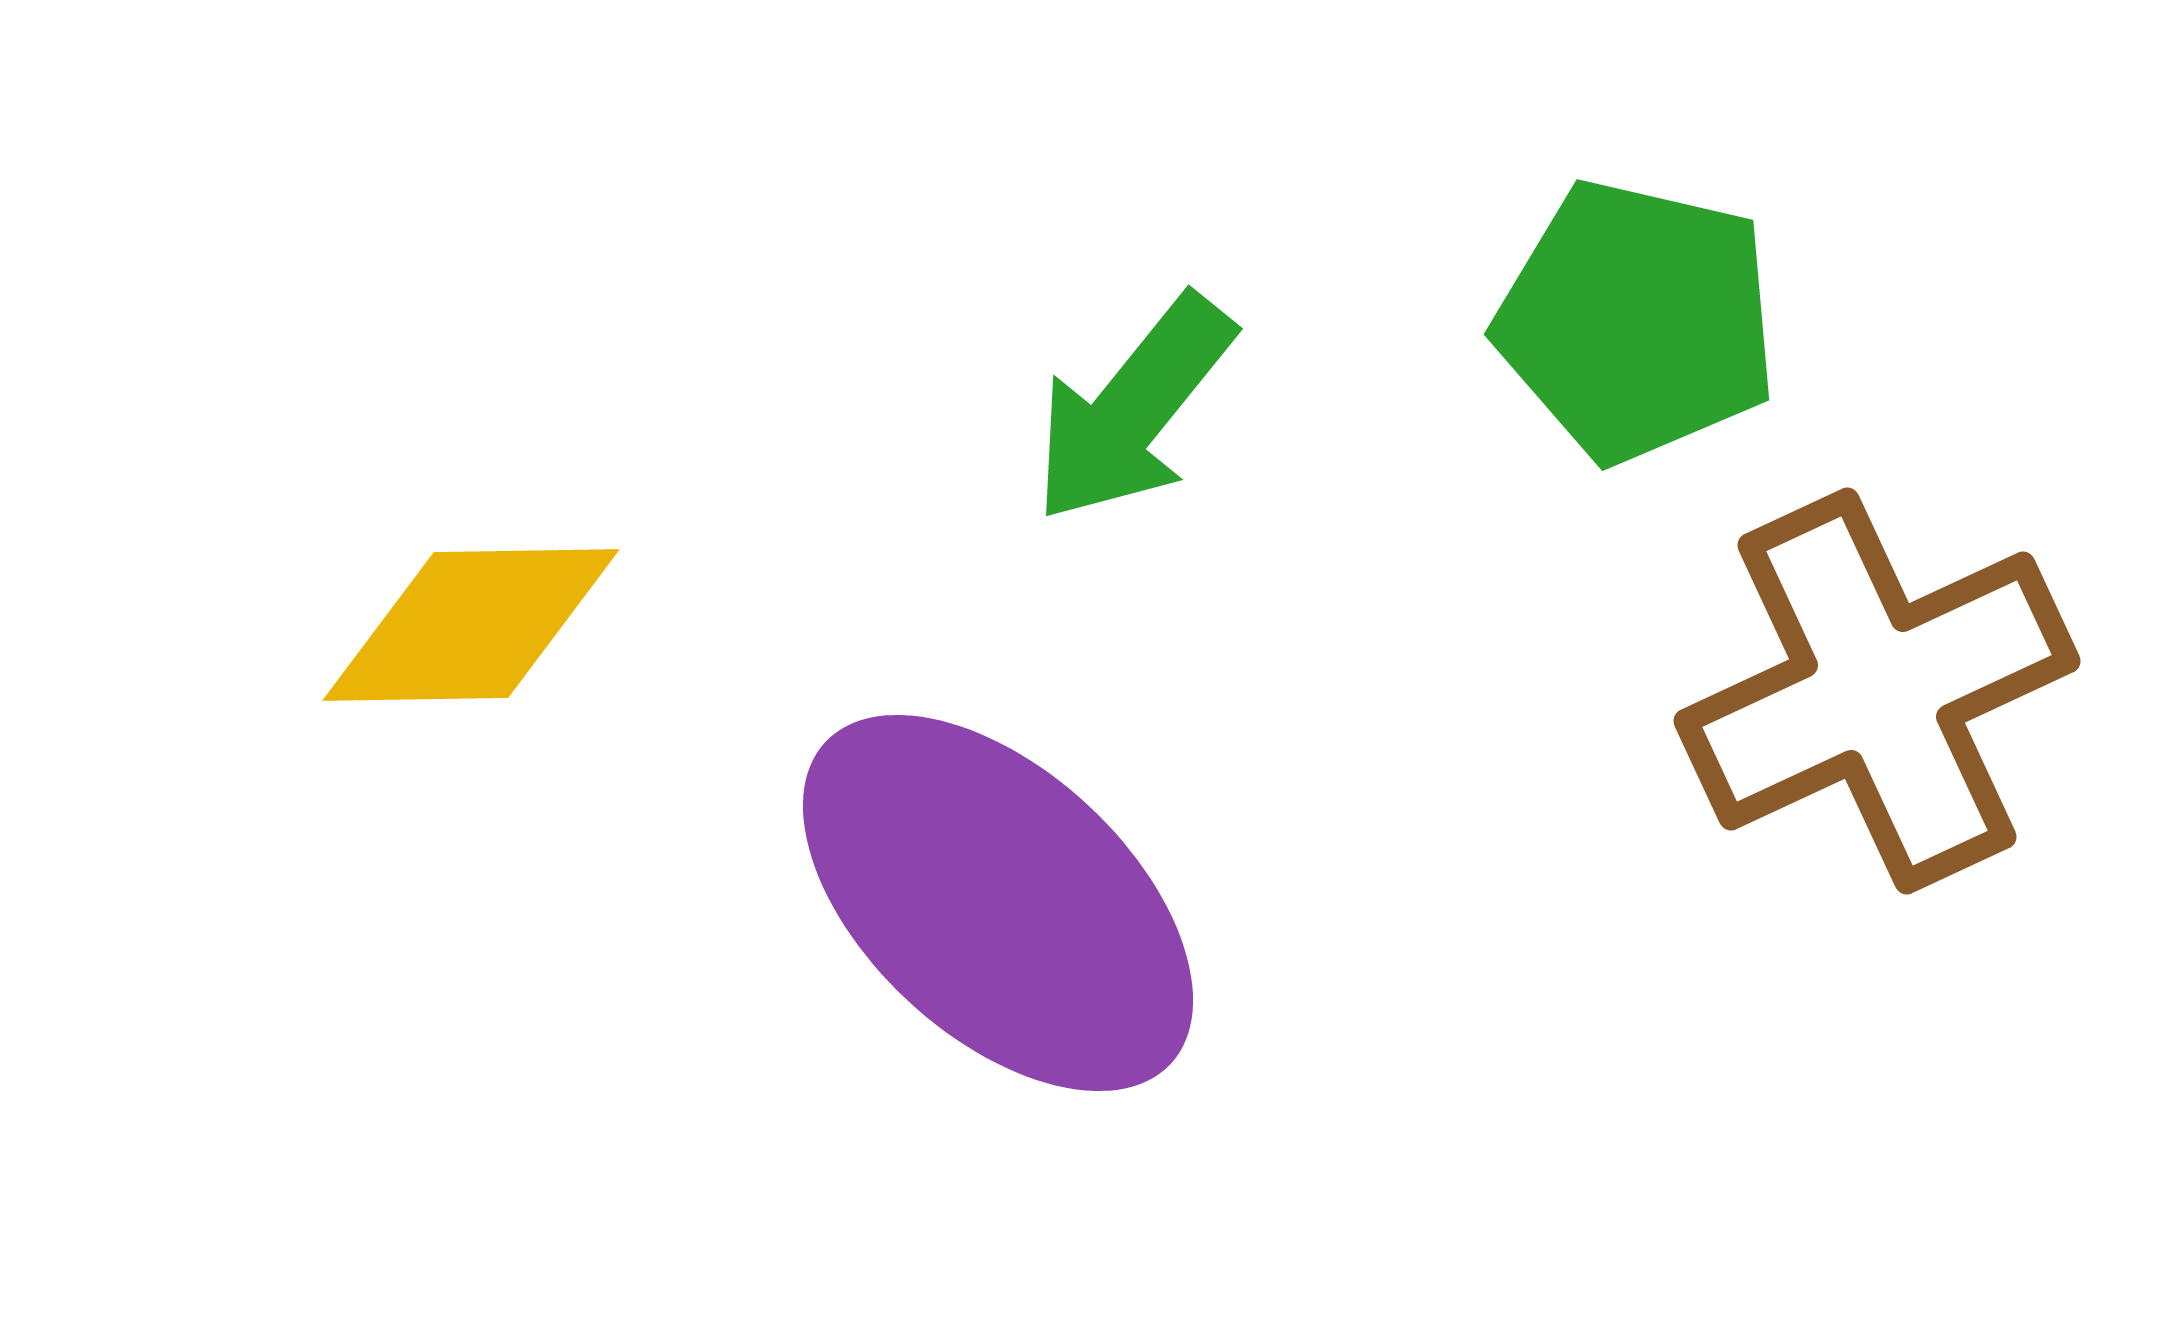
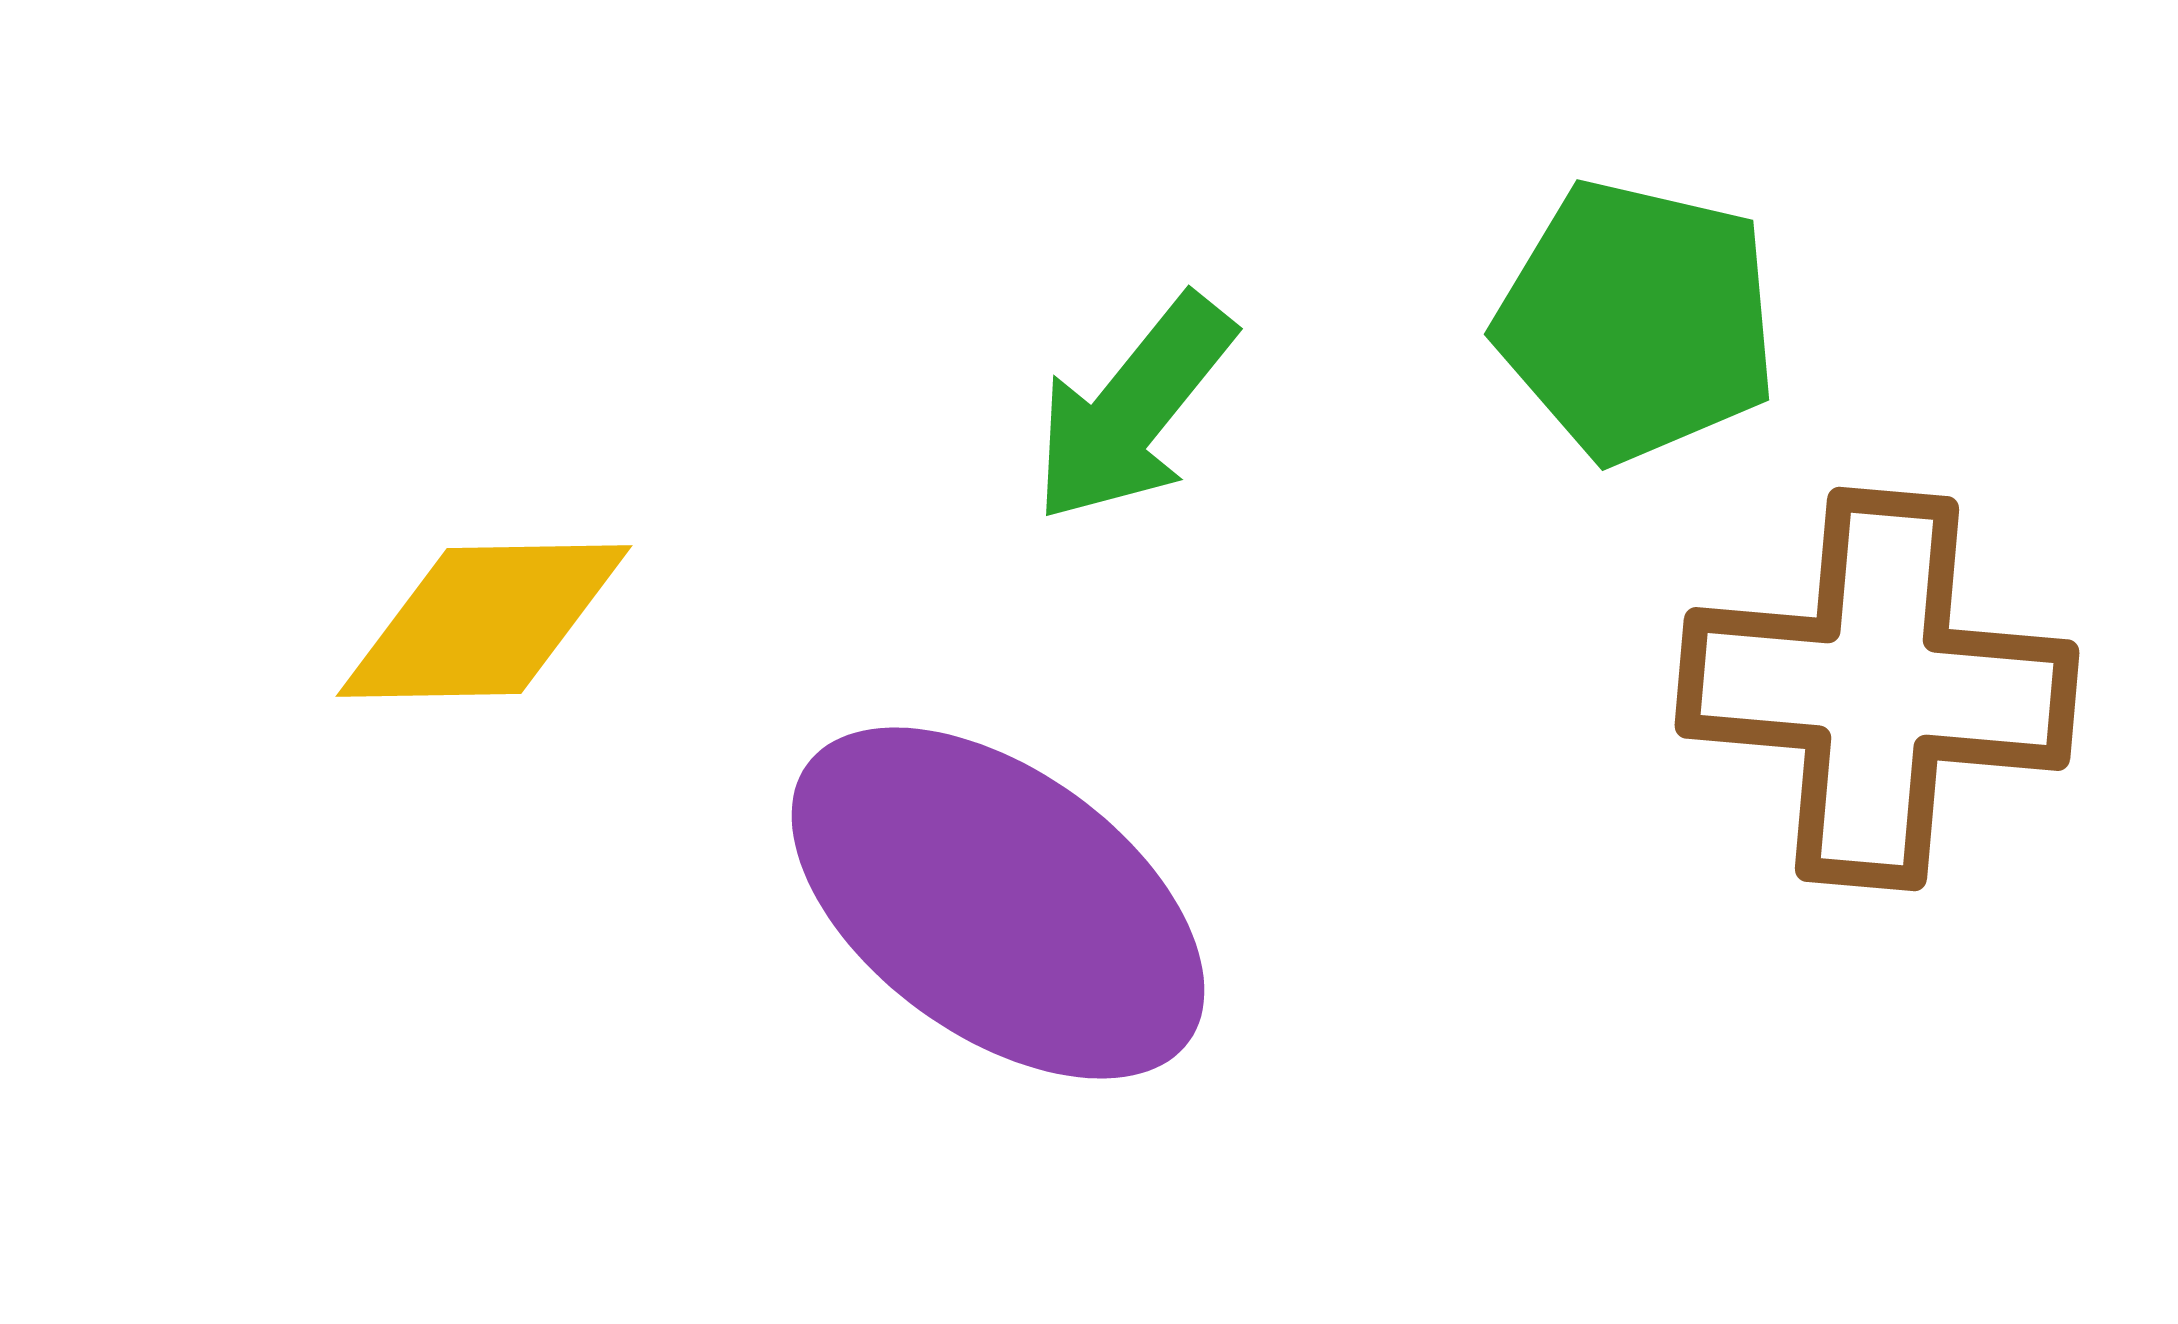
yellow diamond: moved 13 px right, 4 px up
brown cross: moved 2 px up; rotated 30 degrees clockwise
purple ellipse: rotated 7 degrees counterclockwise
